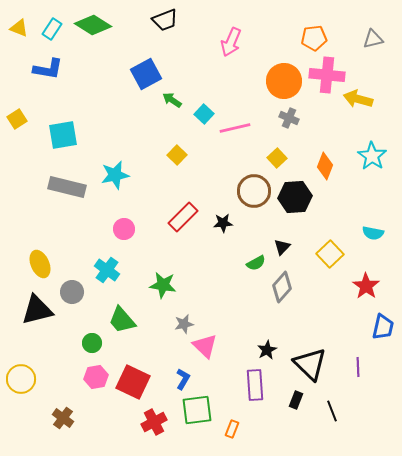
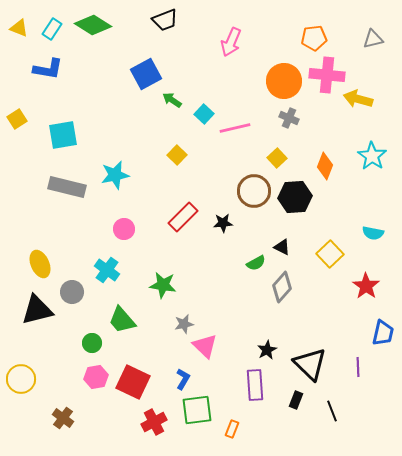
black triangle at (282, 247): rotated 48 degrees counterclockwise
blue trapezoid at (383, 327): moved 6 px down
